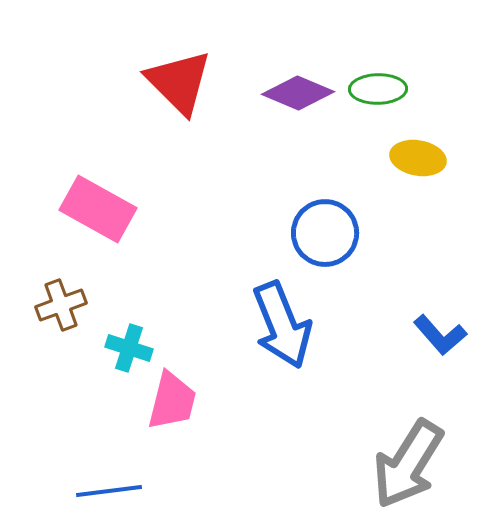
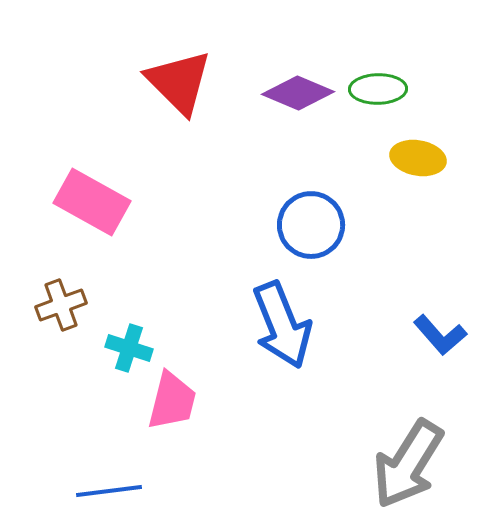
pink rectangle: moved 6 px left, 7 px up
blue circle: moved 14 px left, 8 px up
